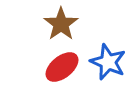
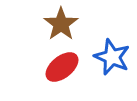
blue star: moved 4 px right, 5 px up
